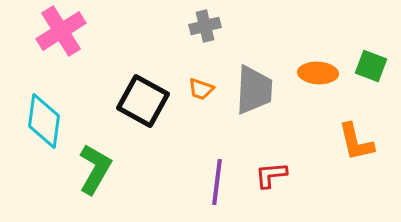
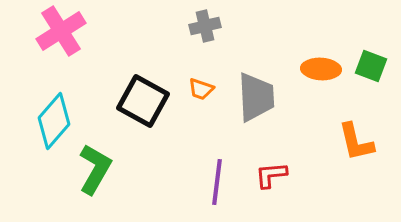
orange ellipse: moved 3 px right, 4 px up
gray trapezoid: moved 2 px right, 7 px down; rotated 6 degrees counterclockwise
cyan diamond: moved 10 px right; rotated 34 degrees clockwise
